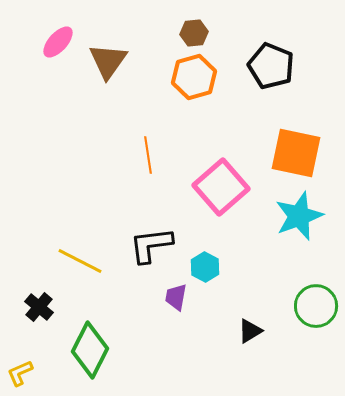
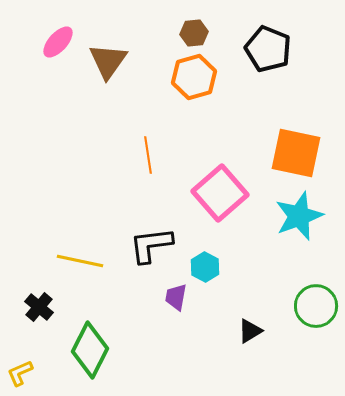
black pentagon: moved 3 px left, 17 px up
pink square: moved 1 px left, 6 px down
yellow line: rotated 15 degrees counterclockwise
